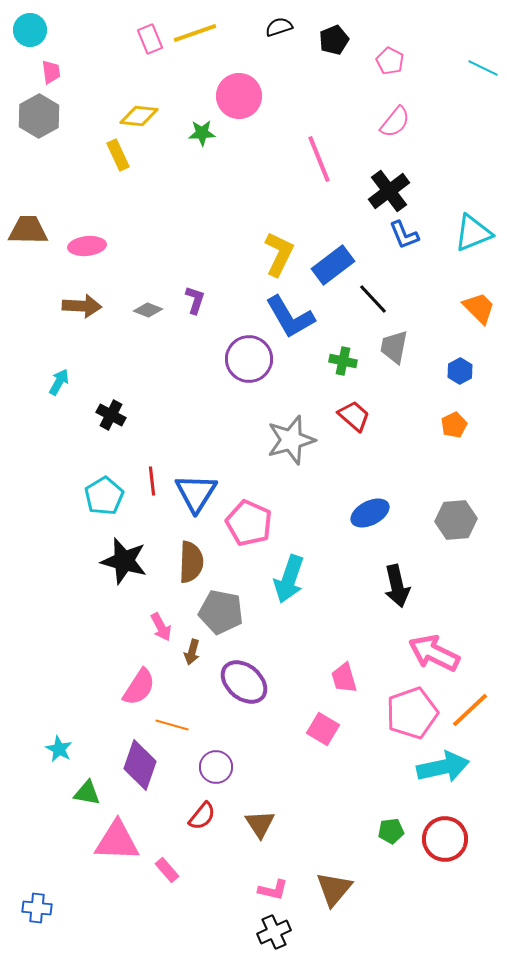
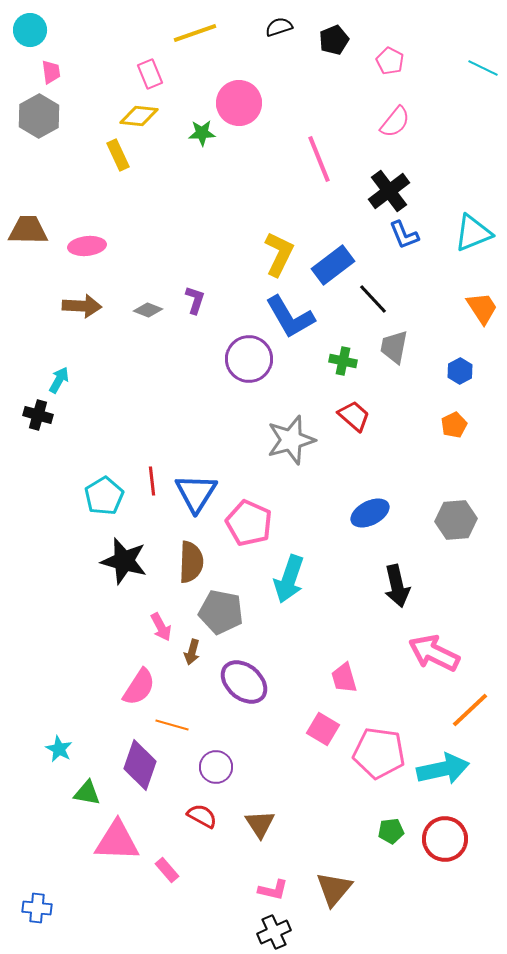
pink rectangle at (150, 39): moved 35 px down
pink circle at (239, 96): moved 7 px down
orange trapezoid at (479, 308): moved 3 px right; rotated 12 degrees clockwise
cyan arrow at (59, 382): moved 2 px up
black cross at (111, 415): moved 73 px left; rotated 12 degrees counterclockwise
pink pentagon at (412, 713): moved 33 px left, 40 px down; rotated 27 degrees clockwise
cyan arrow at (443, 767): moved 2 px down
red semicircle at (202, 816): rotated 100 degrees counterclockwise
